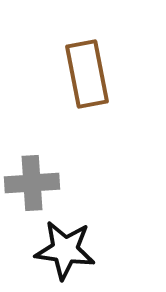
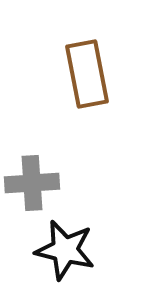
black star: rotated 6 degrees clockwise
